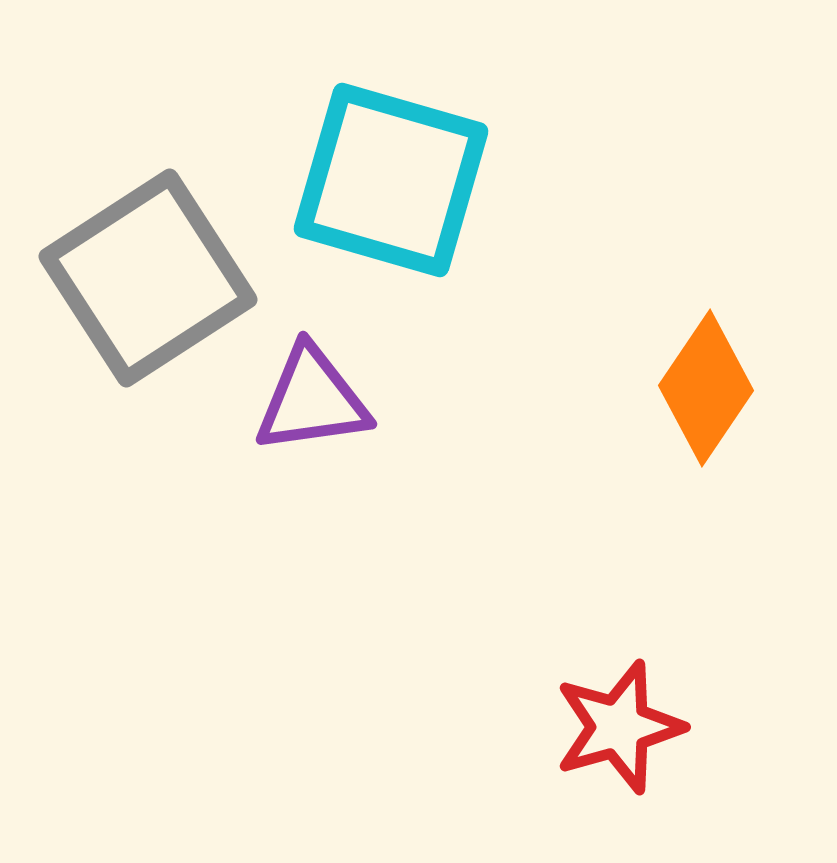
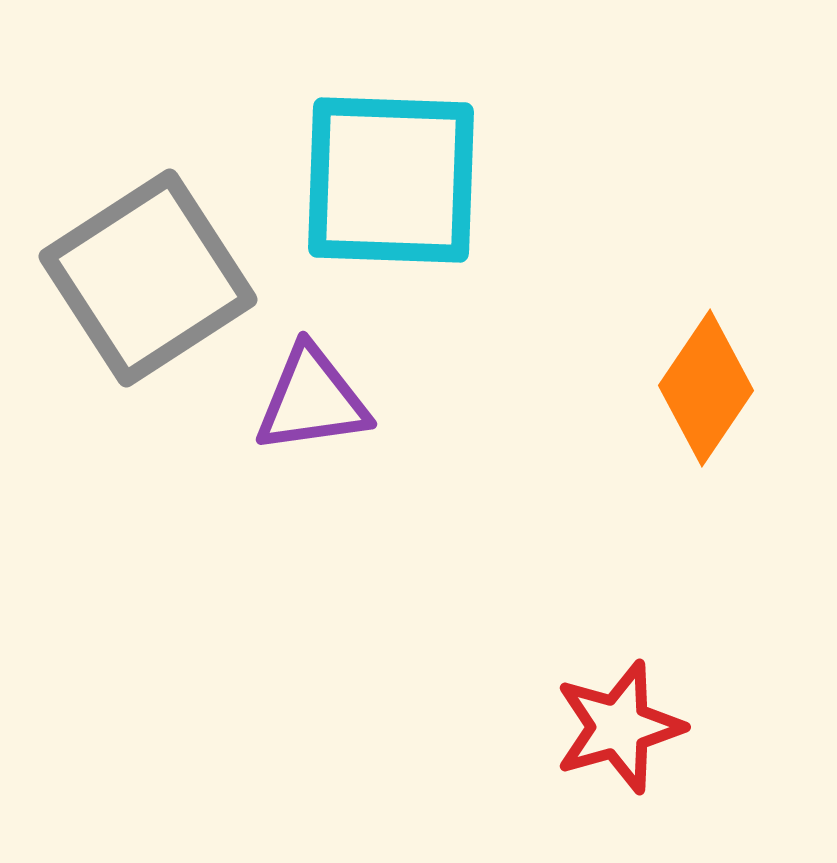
cyan square: rotated 14 degrees counterclockwise
